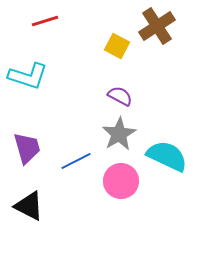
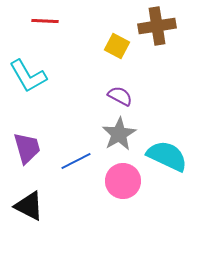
red line: rotated 20 degrees clockwise
brown cross: rotated 24 degrees clockwise
cyan L-shape: rotated 42 degrees clockwise
pink circle: moved 2 px right
